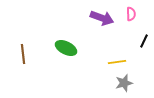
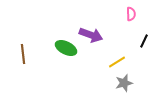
purple arrow: moved 11 px left, 17 px down
yellow line: rotated 24 degrees counterclockwise
